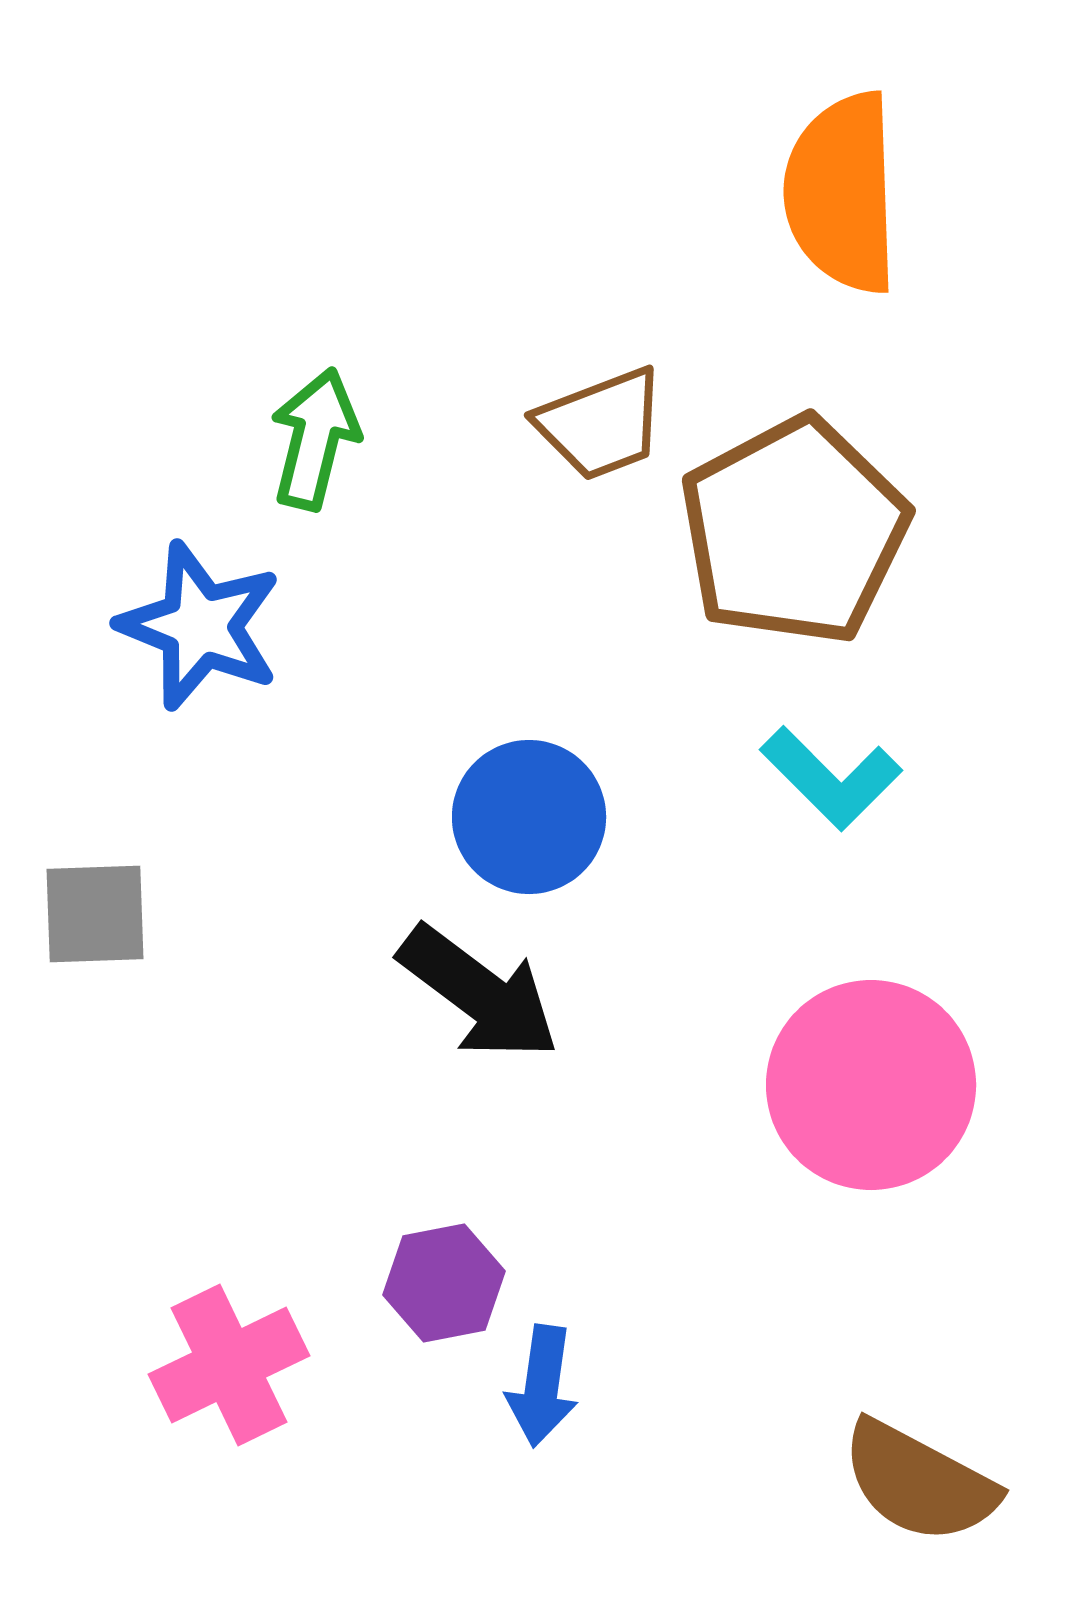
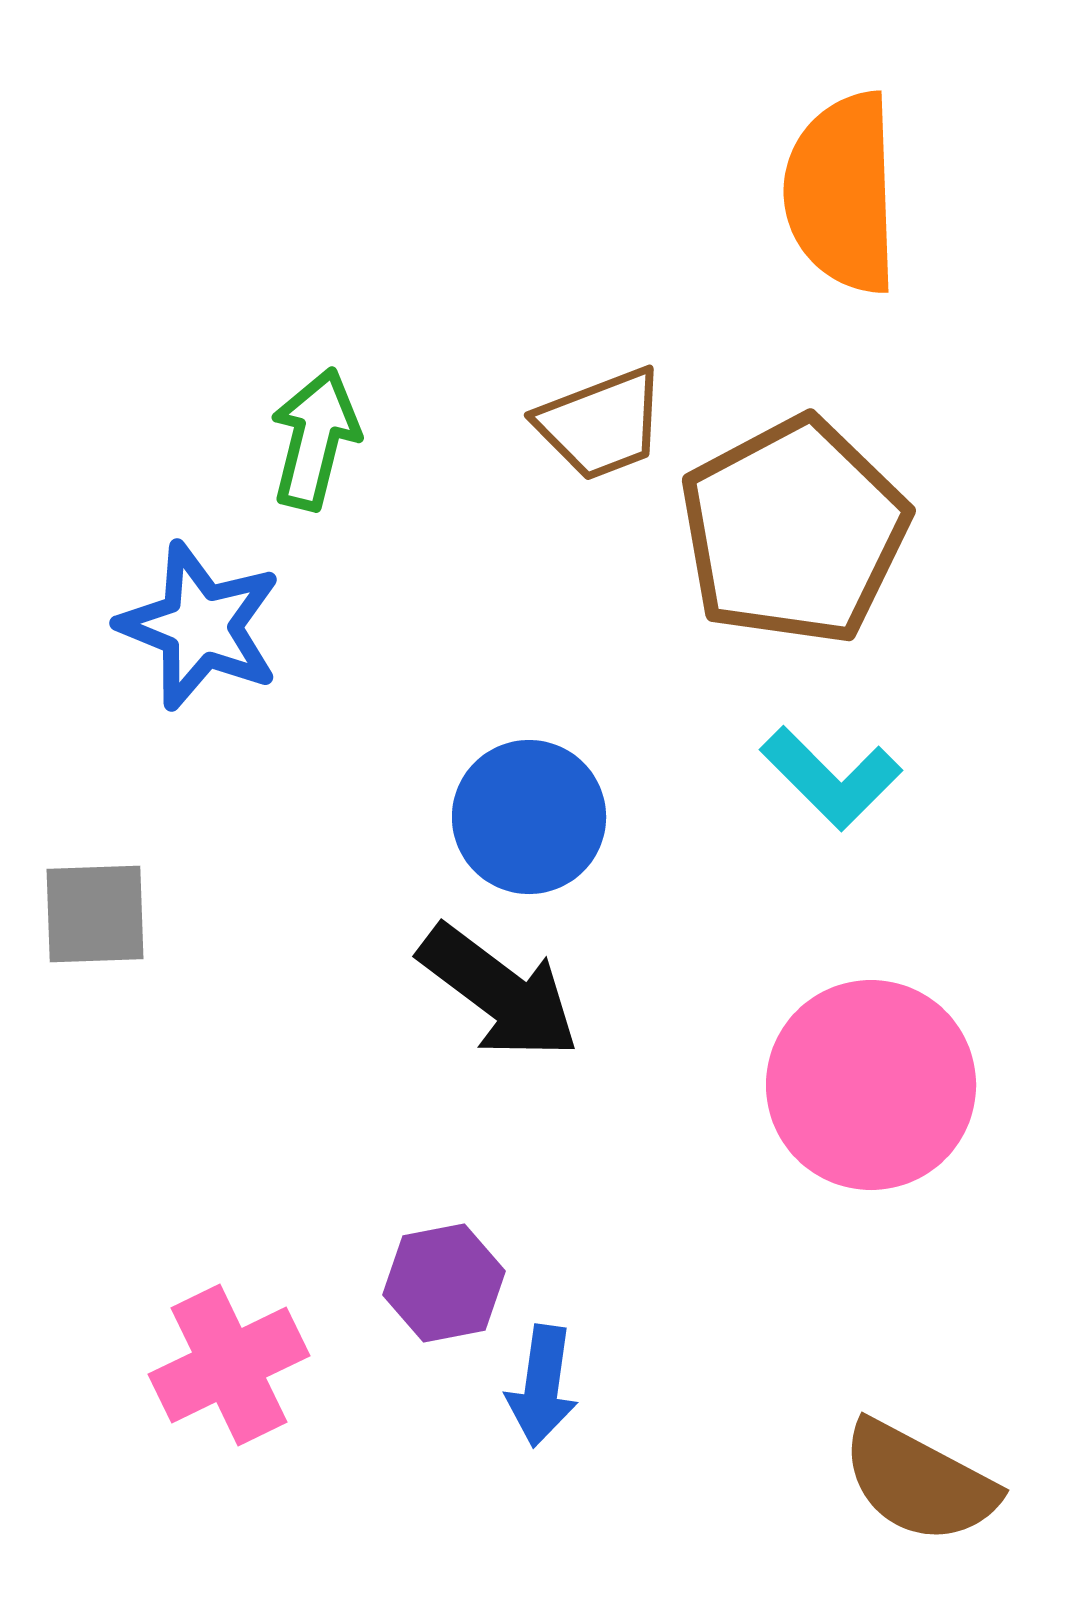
black arrow: moved 20 px right, 1 px up
